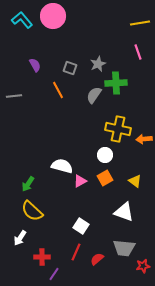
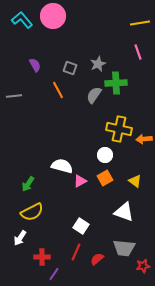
yellow cross: moved 1 px right
yellow semicircle: moved 1 px down; rotated 70 degrees counterclockwise
